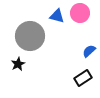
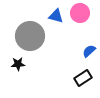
blue triangle: moved 1 px left
black star: rotated 24 degrees clockwise
